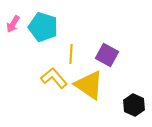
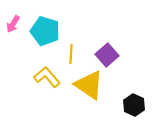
cyan pentagon: moved 2 px right, 4 px down
purple square: rotated 20 degrees clockwise
yellow L-shape: moved 7 px left, 1 px up
